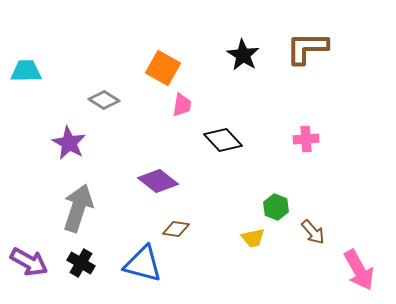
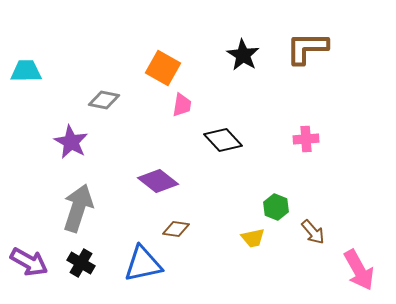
gray diamond: rotated 20 degrees counterclockwise
purple star: moved 2 px right, 1 px up
blue triangle: rotated 27 degrees counterclockwise
